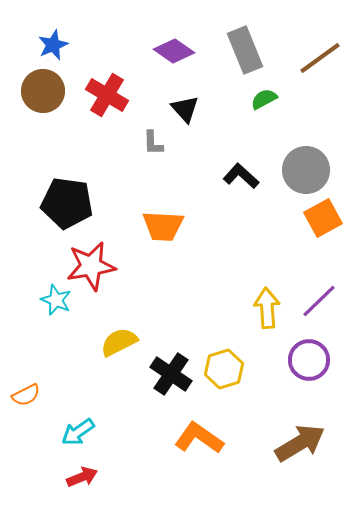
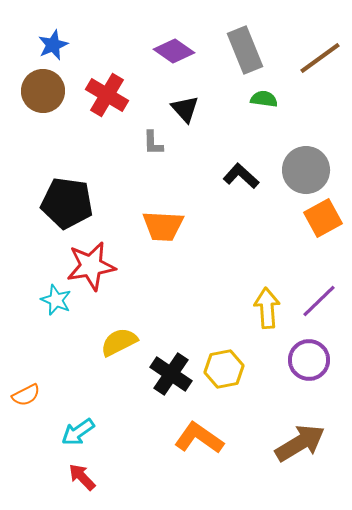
green semicircle: rotated 36 degrees clockwise
yellow hexagon: rotated 6 degrees clockwise
red arrow: rotated 112 degrees counterclockwise
